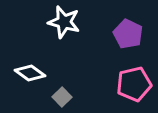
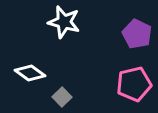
purple pentagon: moved 9 px right
